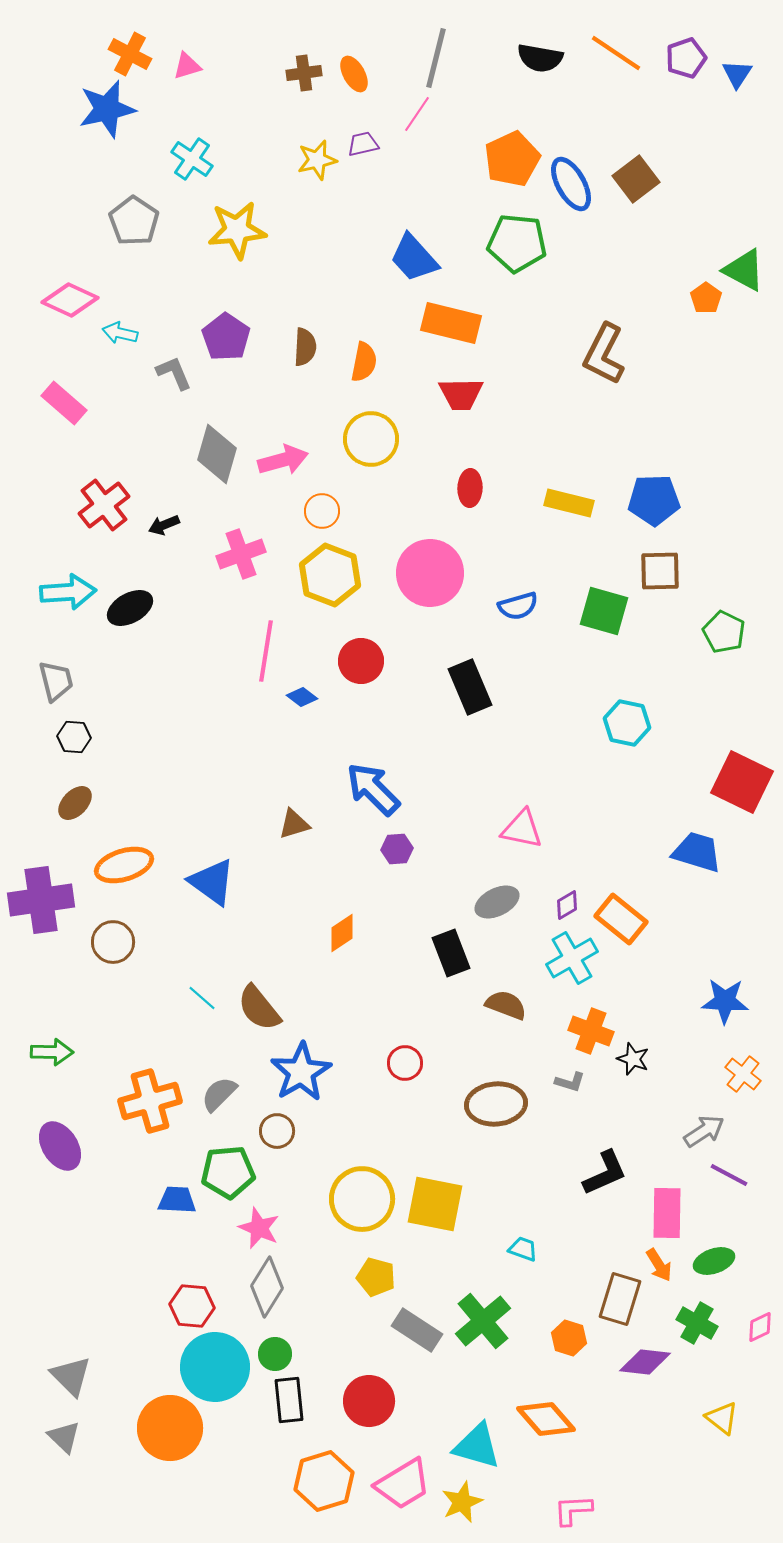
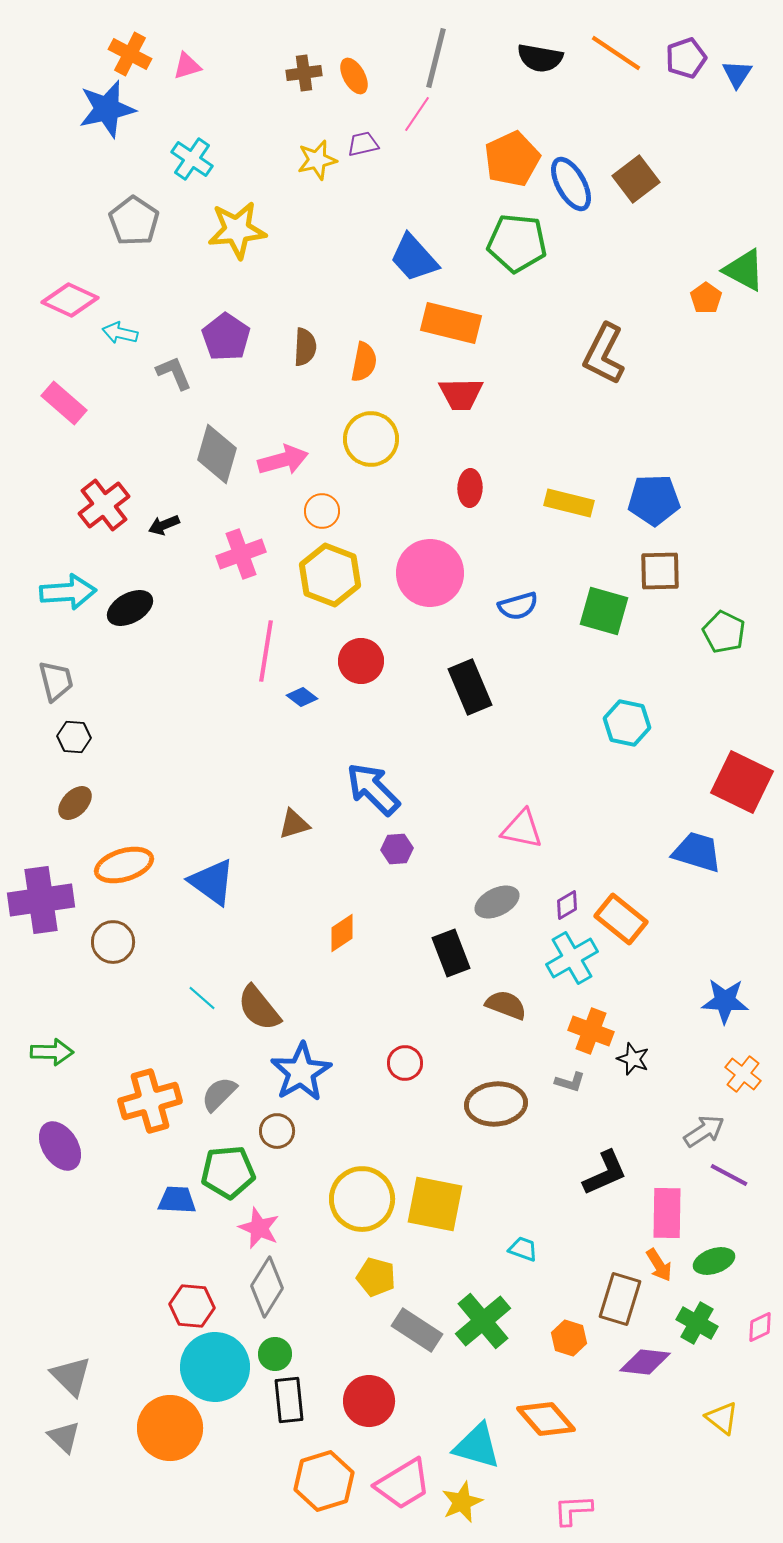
orange ellipse at (354, 74): moved 2 px down
